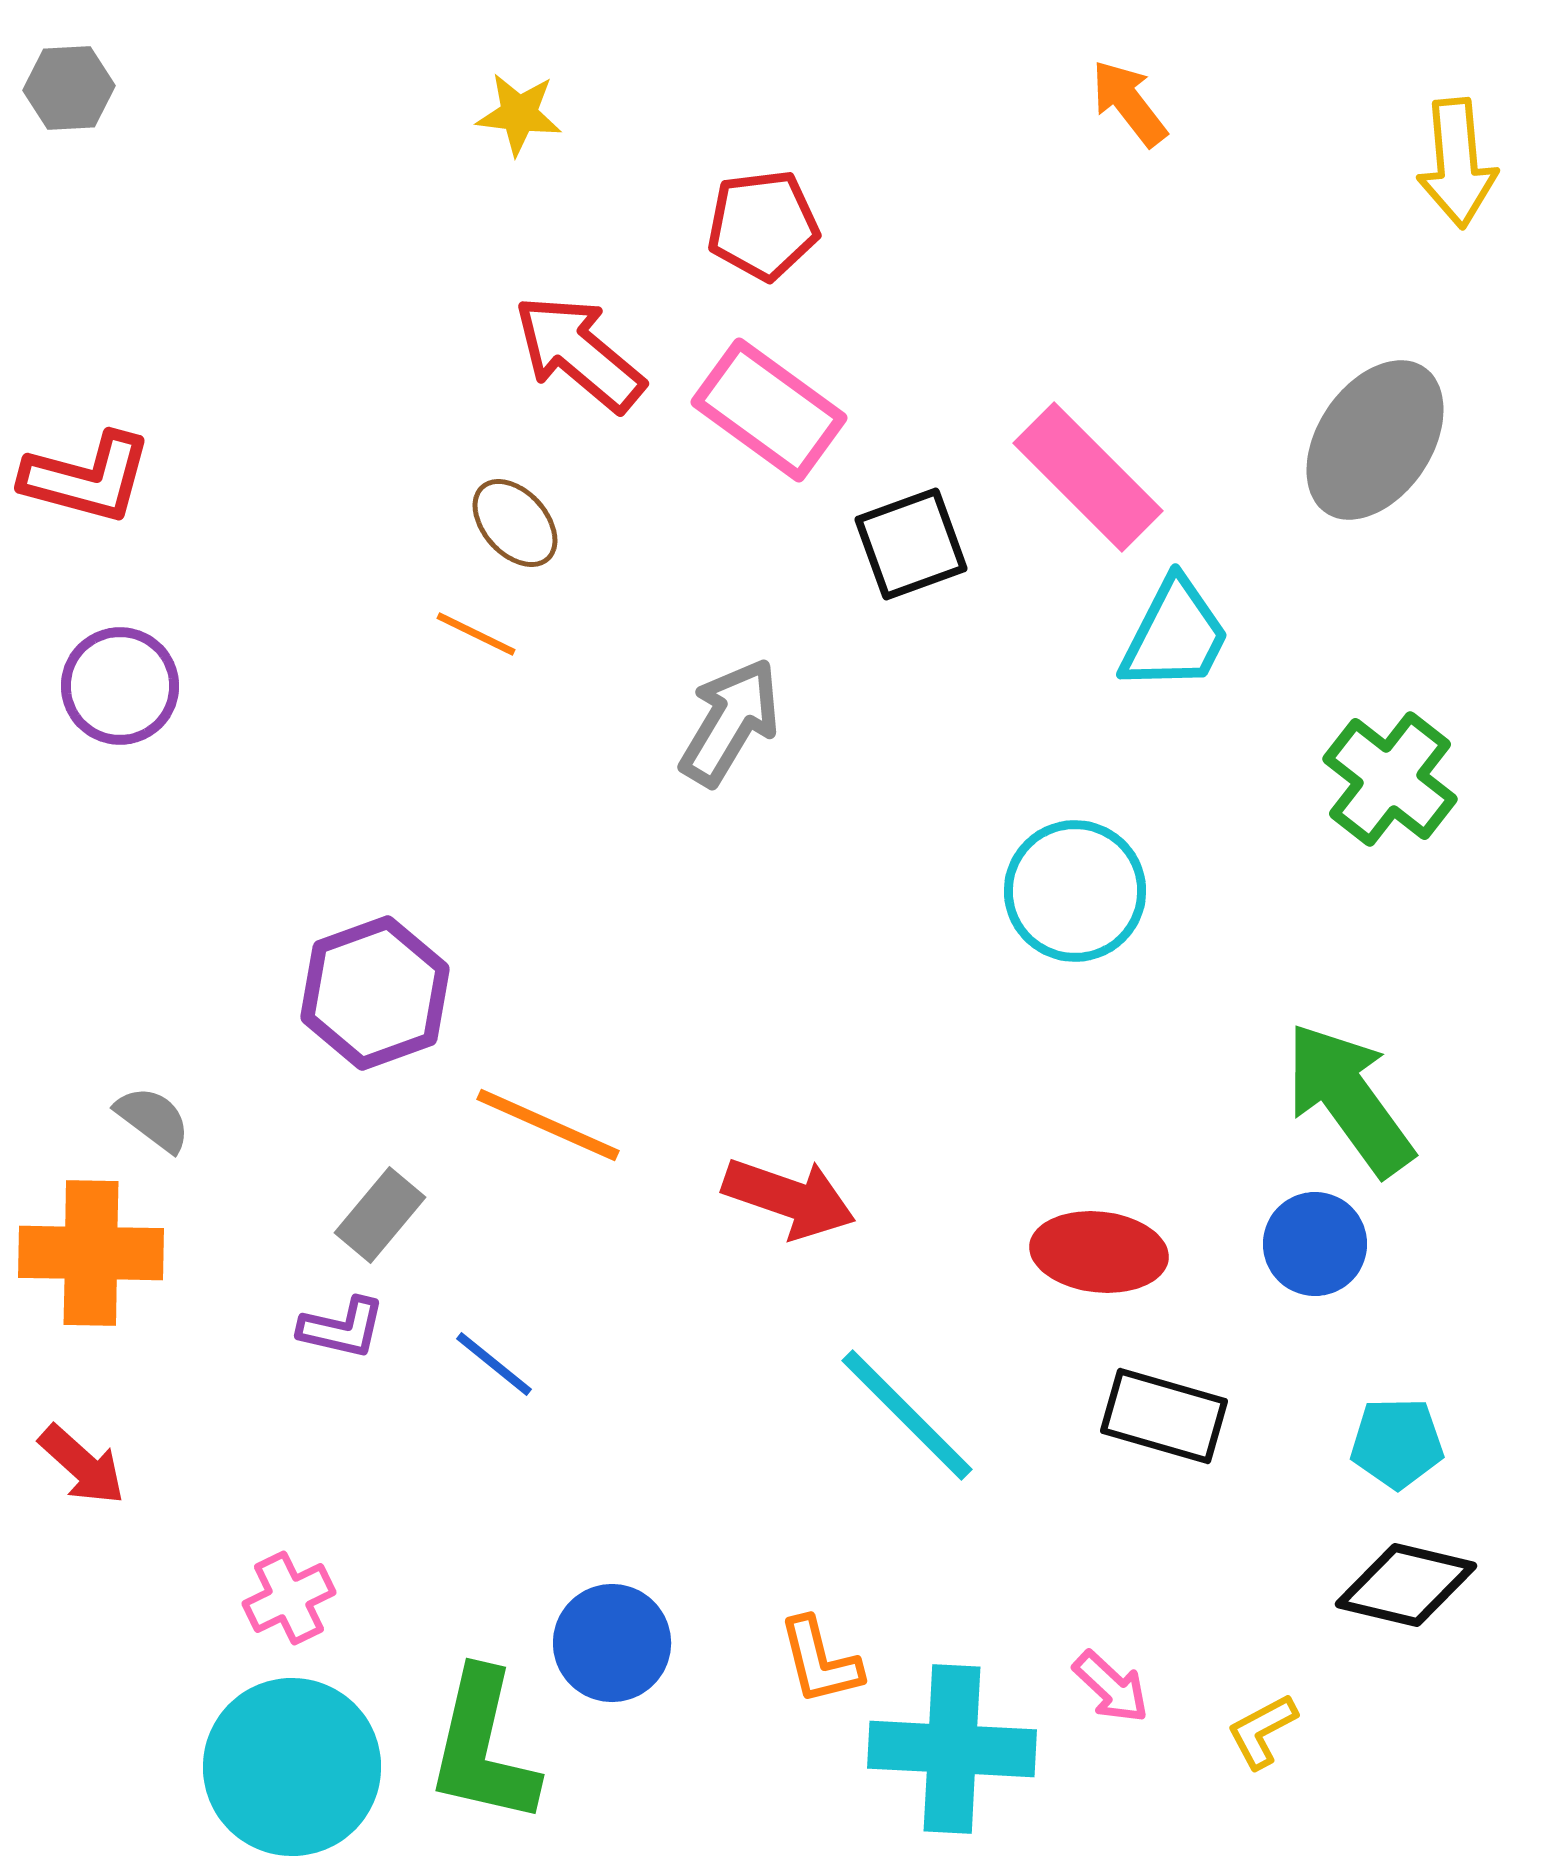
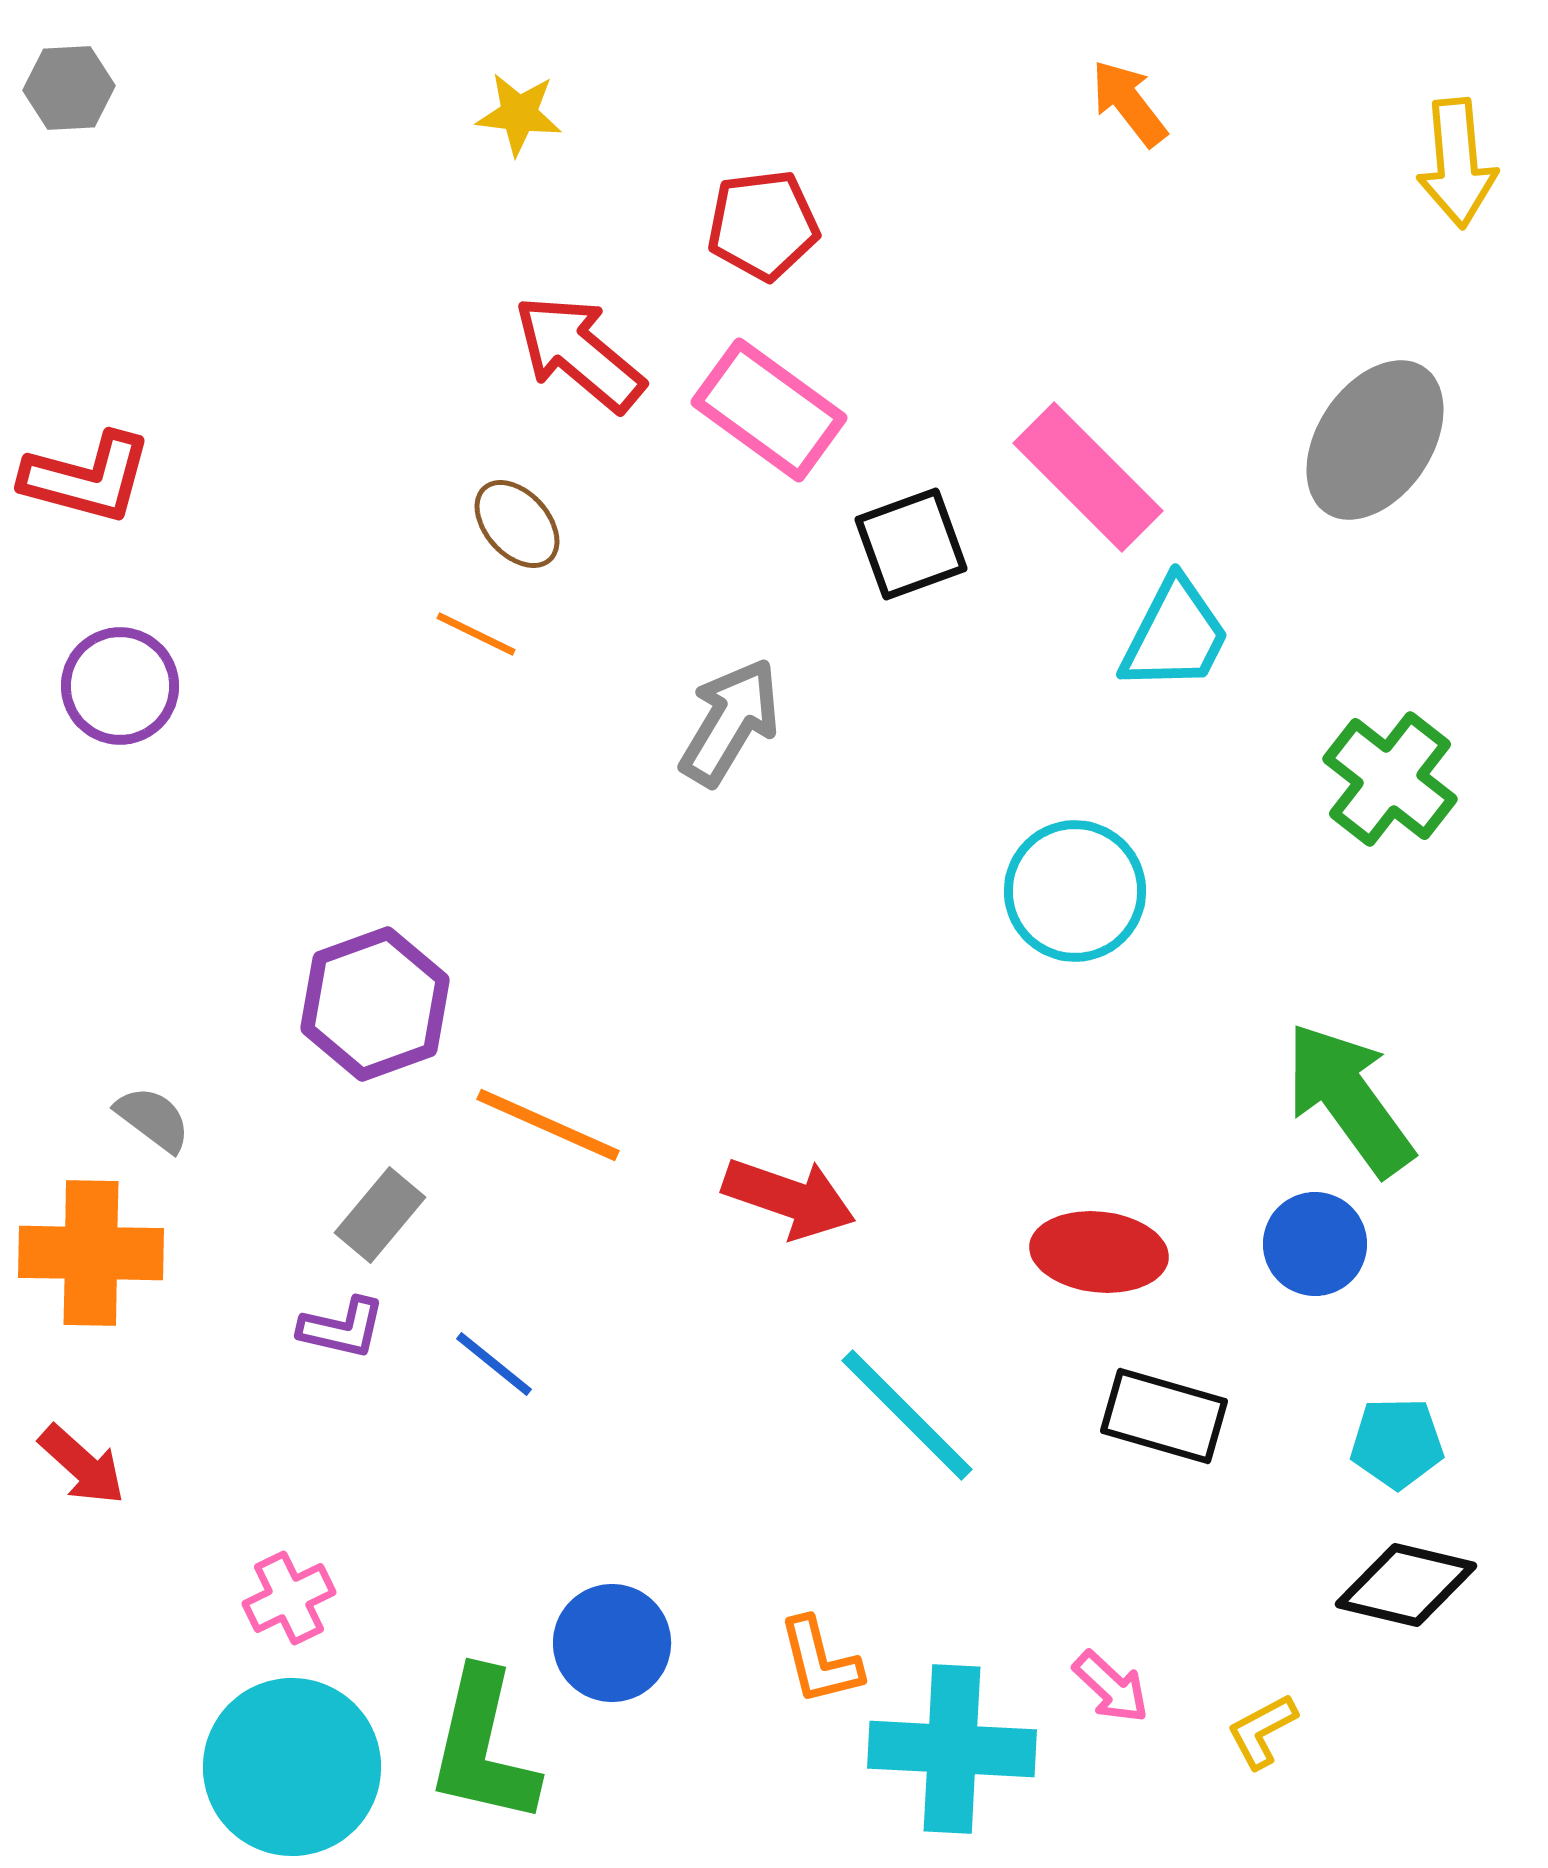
brown ellipse at (515, 523): moved 2 px right, 1 px down
purple hexagon at (375, 993): moved 11 px down
